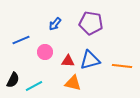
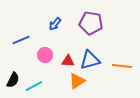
pink circle: moved 3 px down
orange triangle: moved 4 px right, 2 px up; rotated 48 degrees counterclockwise
